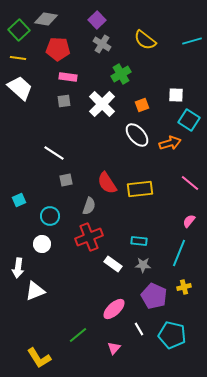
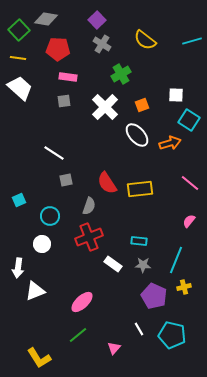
white cross at (102, 104): moved 3 px right, 3 px down
cyan line at (179, 253): moved 3 px left, 7 px down
pink ellipse at (114, 309): moved 32 px left, 7 px up
